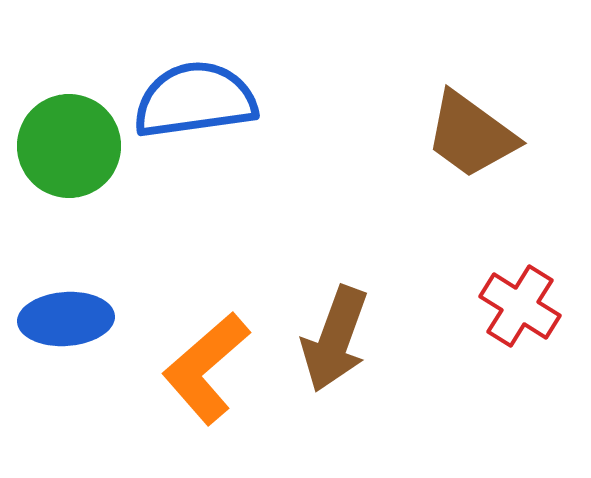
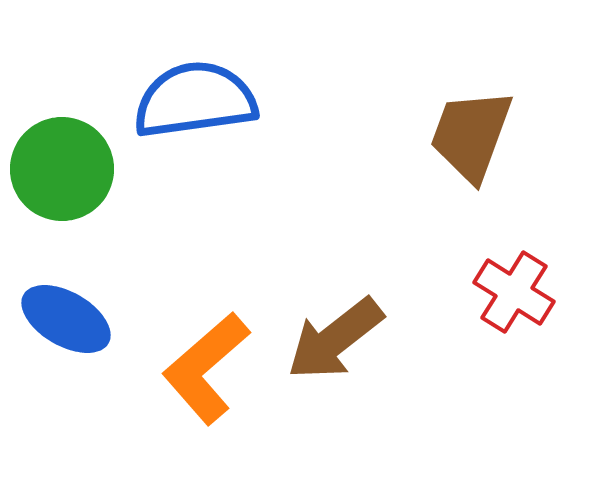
brown trapezoid: rotated 74 degrees clockwise
green circle: moved 7 px left, 23 px down
red cross: moved 6 px left, 14 px up
blue ellipse: rotated 34 degrees clockwise
brown arrow: rotated 32 degrees clockwise
